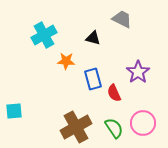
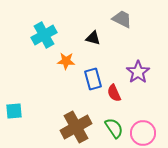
pink circle: moved 10 px down
